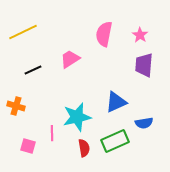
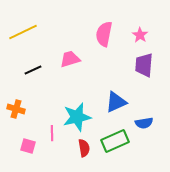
pink trapezoid: rotated 15 degrees clockwise
orange cross: moved 3 px down
